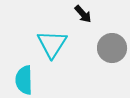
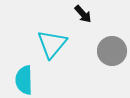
cyan triangle: rotated 8 degrees clockwise
gray circle: moved 3 px down
